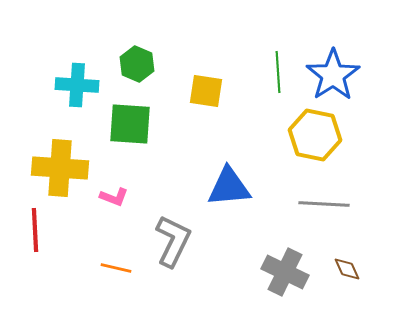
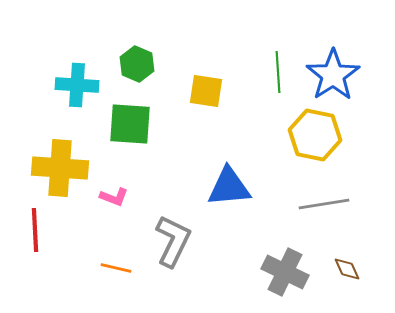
gray line: rotated 12 degrees counterclockwise
